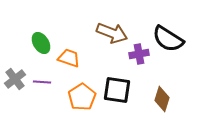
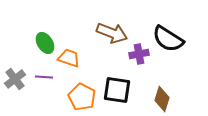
green ellipse: moved 4 px right
purple line: moved 2 px right, 5 px up
orange pentagon: rotated 12 degrees counterclockwise
